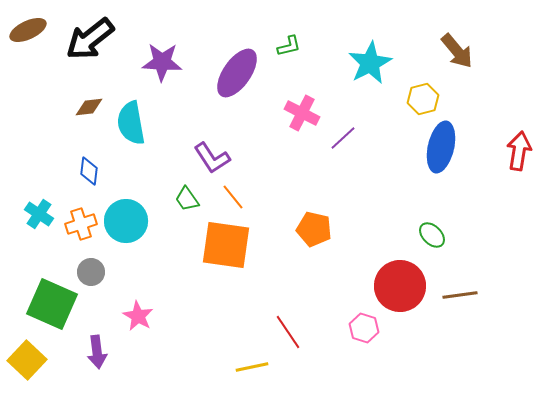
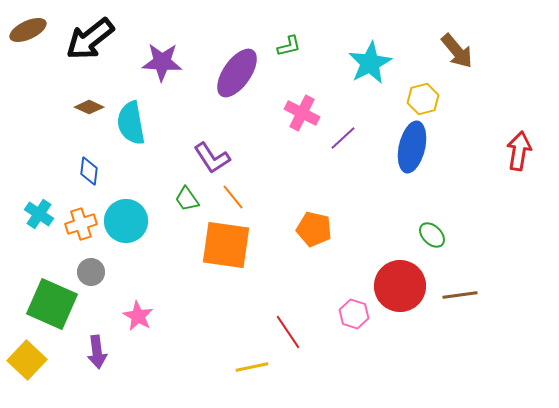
brown diamond: rotated 32 degrees clockwise
blue ellipse: moved 29 px left
pink hexagon: moved 10 px left, 14 px up
